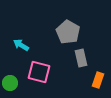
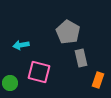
cyan arrow: rotated 42 degrees counterclockwise
